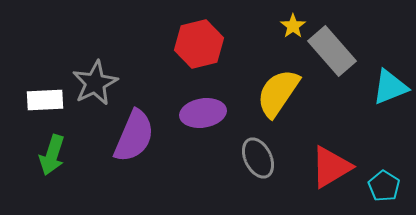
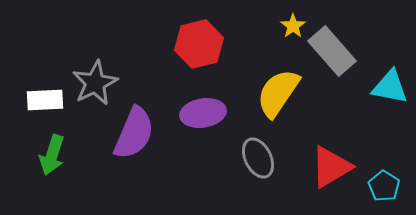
cyan triangle: rotated 33 degrees clockwise
purple semicircle: moved 3 px up
